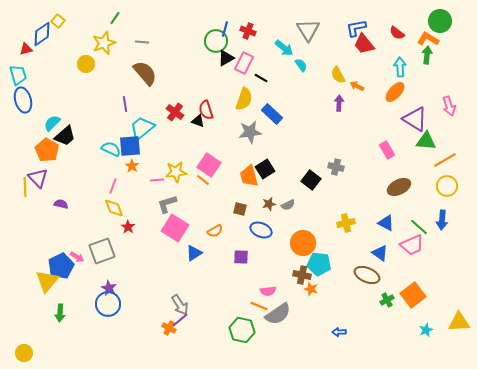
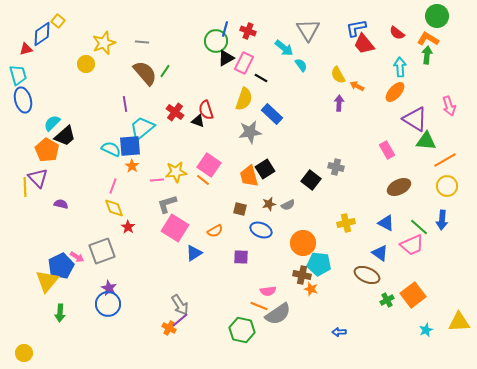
green line at (115, 18): moved 50 px right, 53 px down
green circle at (440, 21): moved 3 px left, 5 px up
